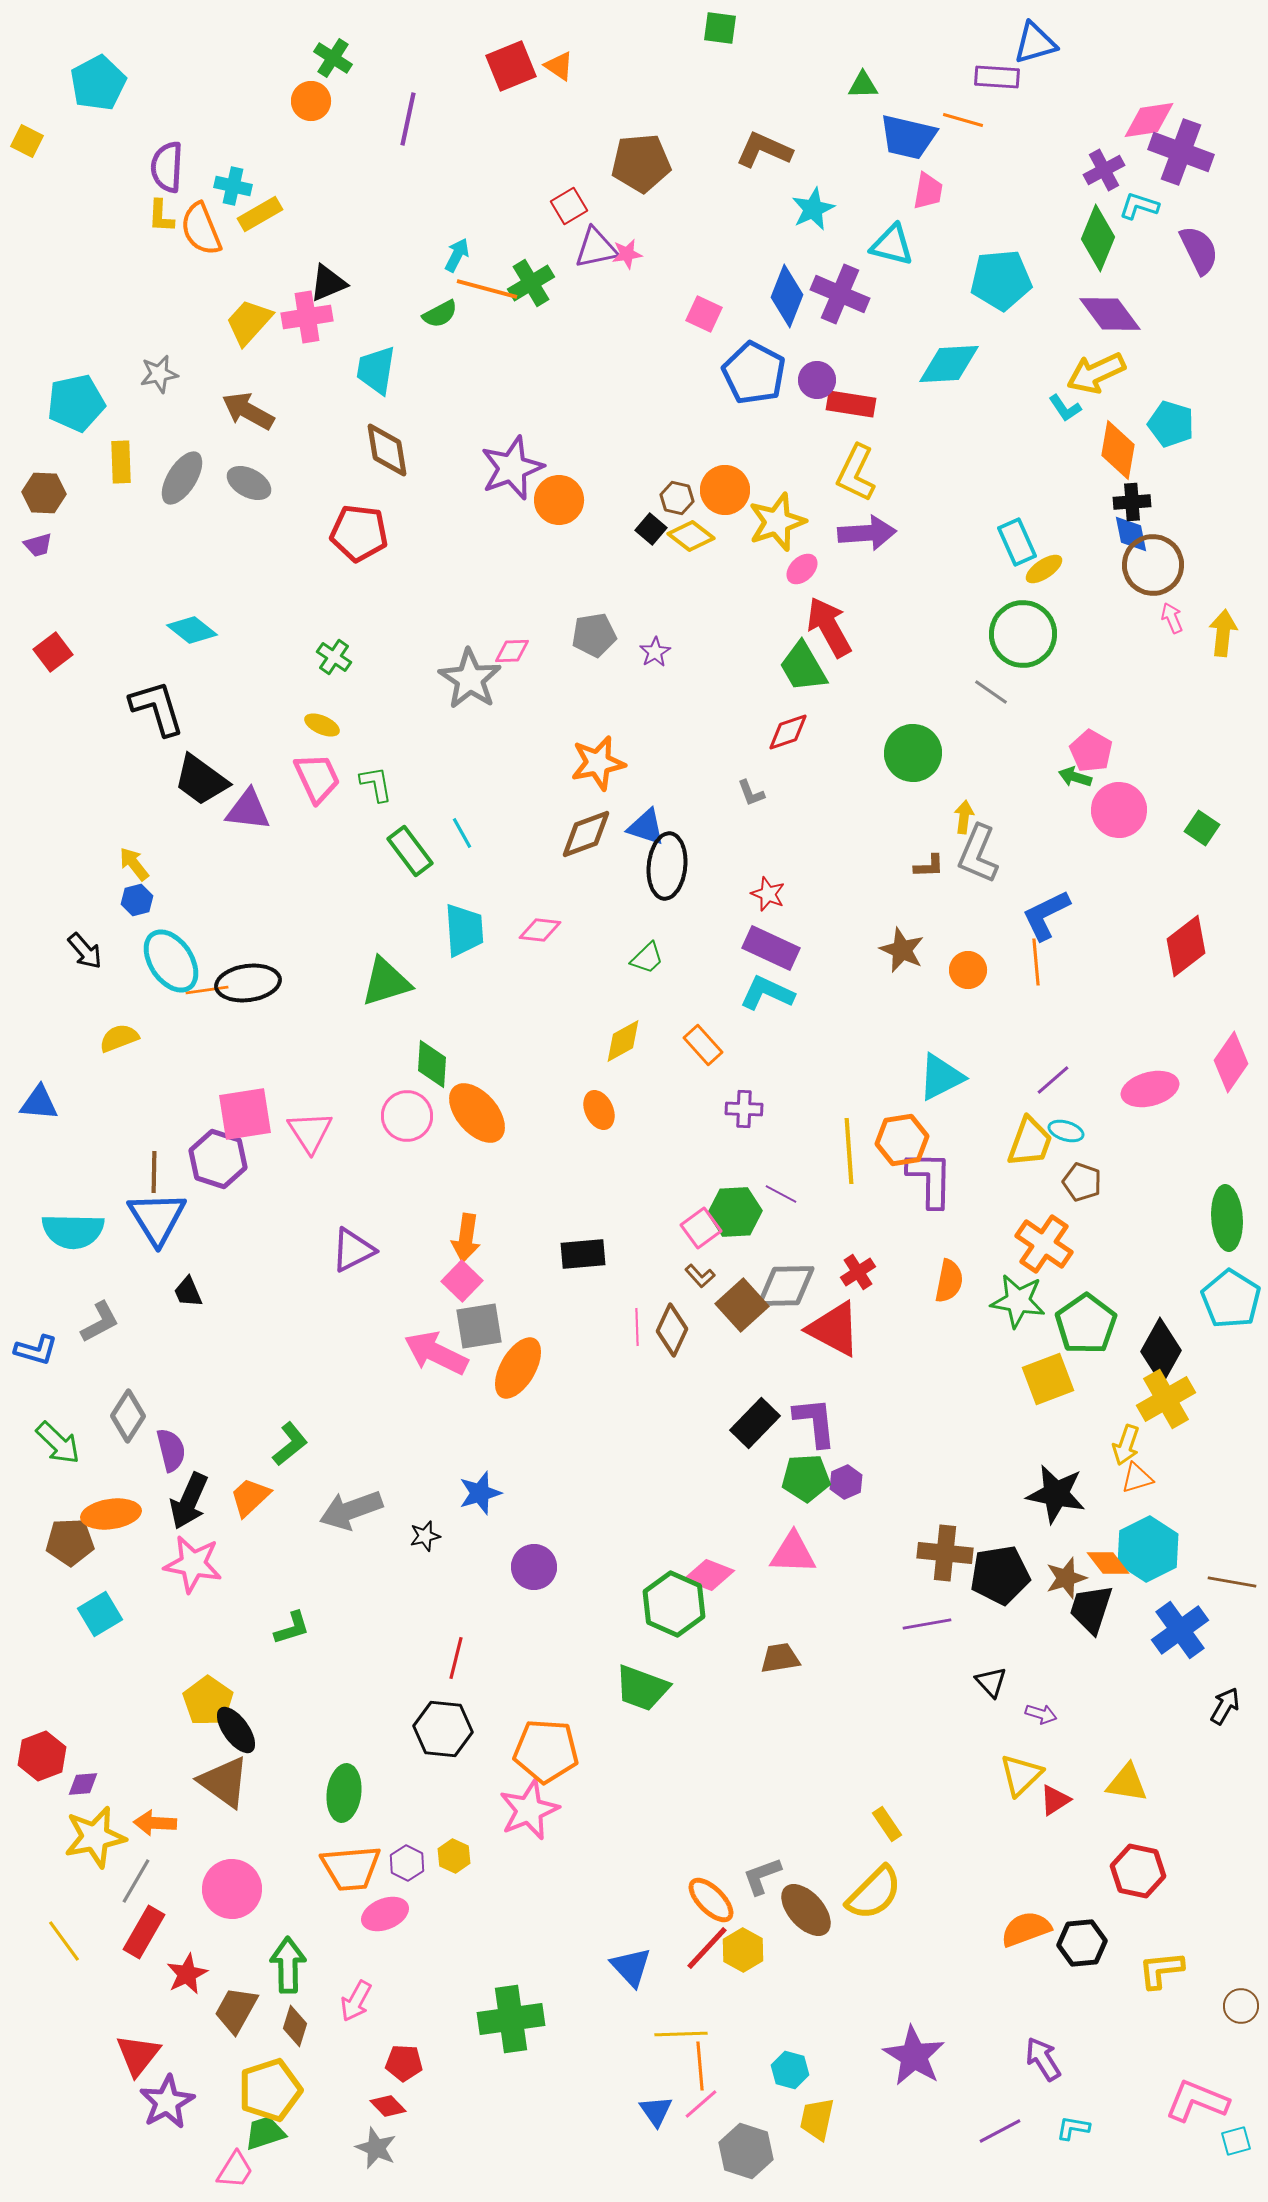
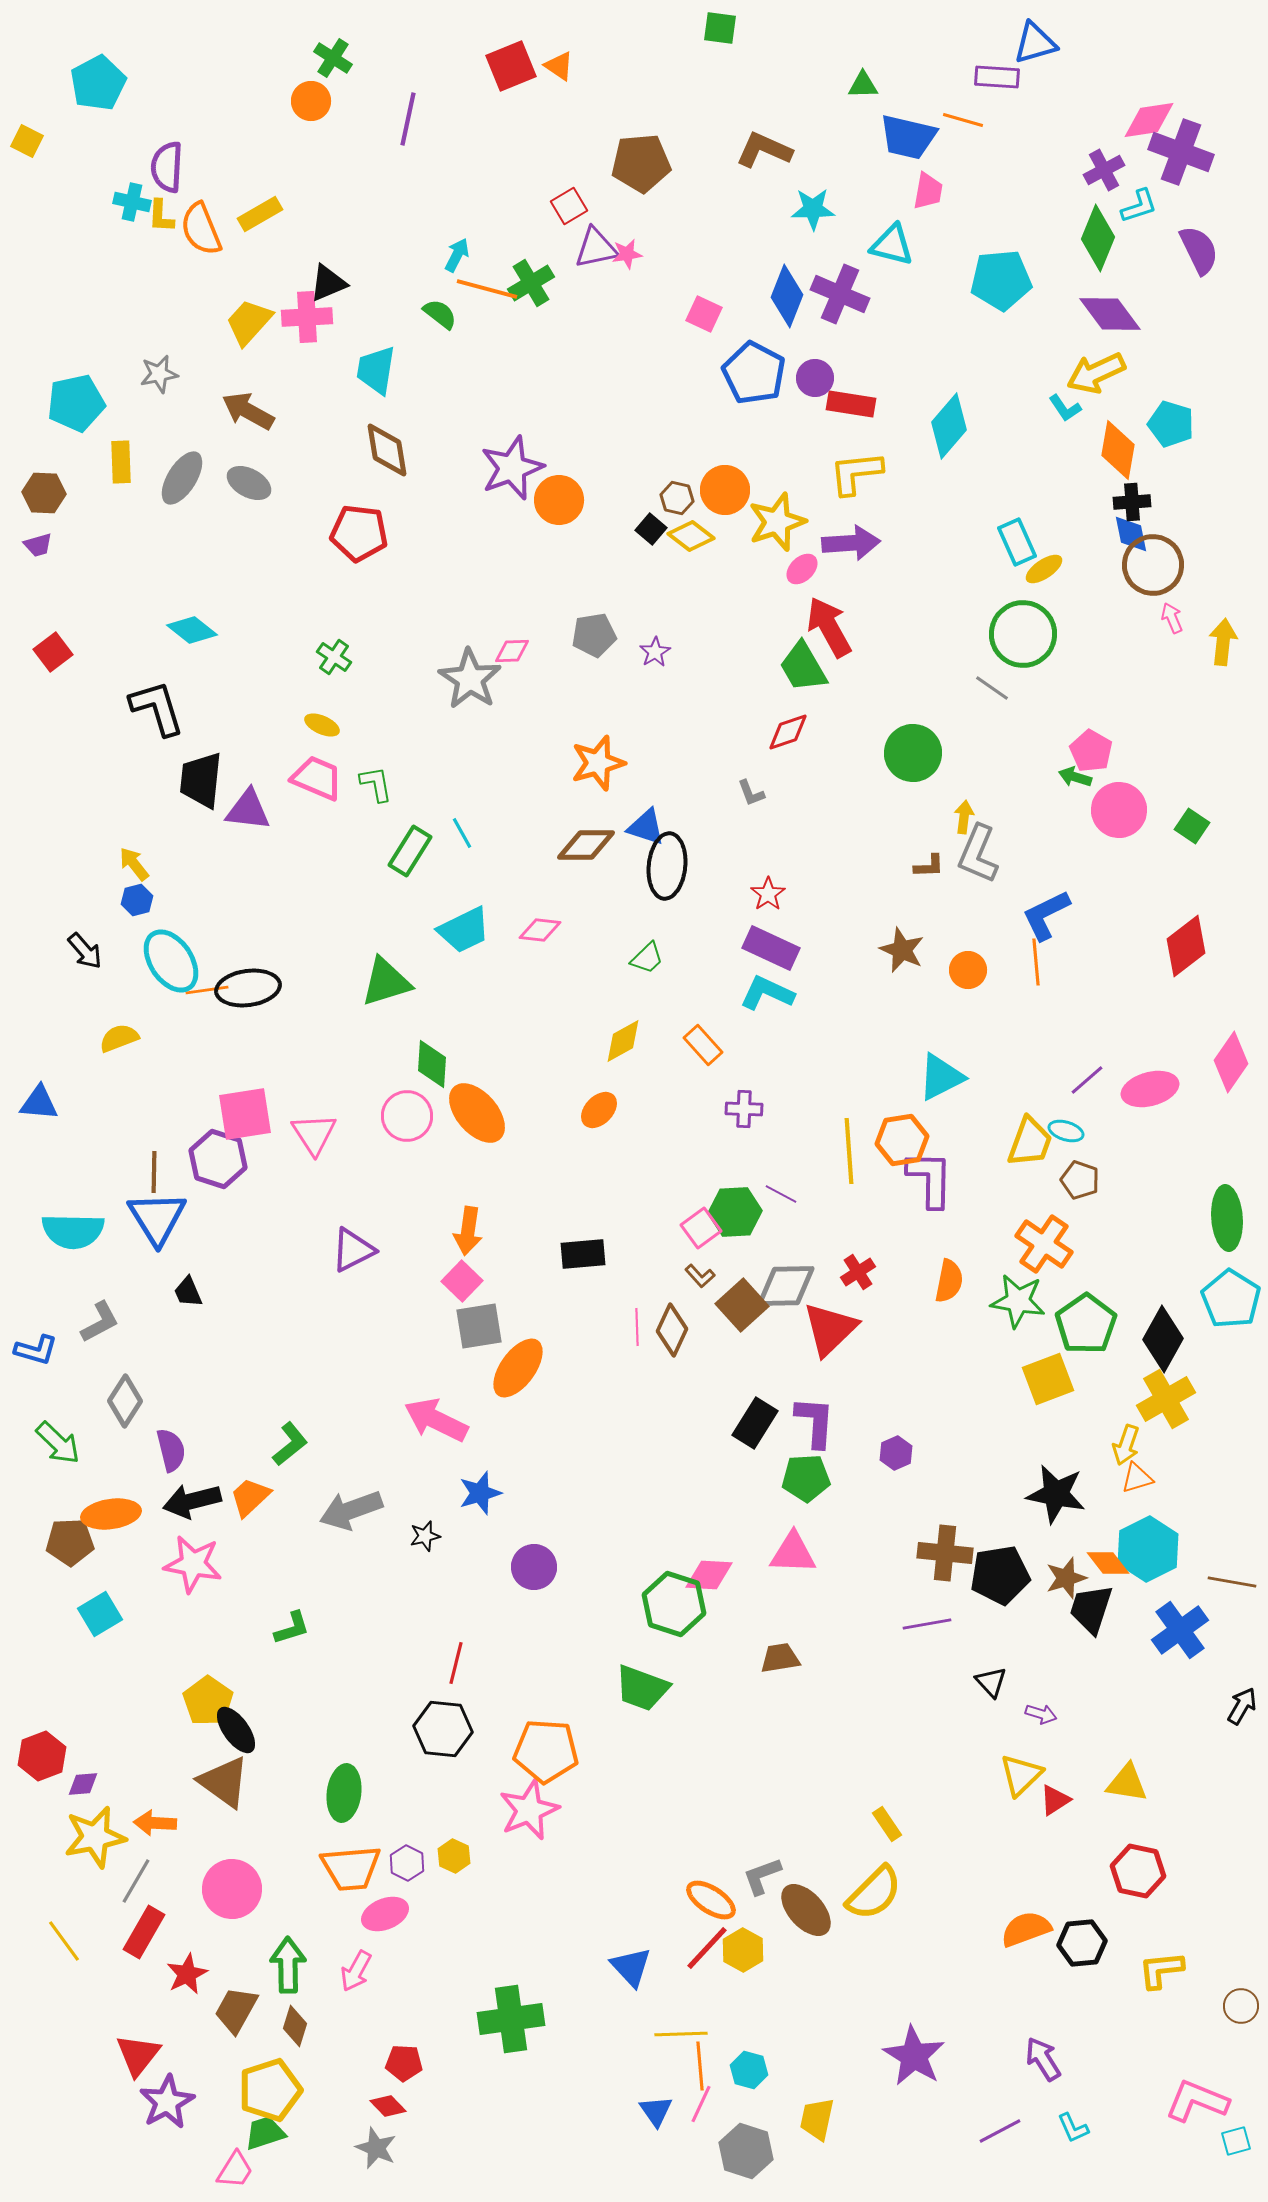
cyan cross at (233, 186): moved 101 px left, 16 px down
cyan L-shape at (1139, 206): rotated 144 degrees clockwise
cyan star at (813, 209): rotated 24 degrees clockwise
green semicircle at (440, 314): rotated 114 degrees counterclockwise
pink cross at (307, 317): rotated 6 degrees clockwise
cyan diamond at (949, 364): moved 62 px down; rotated 46 degrees counterclockwise
purple circle at (817, 380): moved 2 px left, 2 px up
yellow L-shape at (856, 473): rotated 58 degrees clockwise
purple arrow at (867, 533): moved 16 px left, 10 px down
yellow arrow at (1223, 633): moved 9 px down
gray line at (991, 692): moved 1 px right, 4 px up
orange star at (598, 763): rotated 4 degrees counterclockwise
pink trapezoid at (317, 778): rotated 42 degrees counterclockwise
black trapezoid at (201, 780): rotated 60 degrees clockwise
green square at (1202, 828): moved 10 px left, 2 px up
brown diamond at (586, 834): moved 11 px down; rotated 20 degrees clockwise
green rectangle at (410, 851): rotated 69 degrees clockwise
red star at (768, 894): rotated 16 degrees clockwise
cyan trapezoid at (464, 930): rotated 68 degrees clockwise
black ellipse at (248, 983): moved 5 px down
purple line at (1053, 1080): moved 34 px right
orange ellipse at (599, 1110): rotated 69 degrees clockwise
pink triangle at (310, 1132): moved 4 px right, 2 px down
brown pentagon at (1082, 1182): moved 2 px left, 2 px up
orange arrow at (466, 1238): moved 2 px right, 7 px up
red triangle at (834, 1329): moved 4 px left; rotated 48 degrees clockwise
black diamond at (1161, 1351): moved 2 px right, 12 px up
pink arrow at (436, 1353): moved 67 px down
orange ellipse at (518, 1368): rotated 6 degrees clockwise
gray diamond at (128, 1416): moved 3 px left, 15 px up
purple L-shape at (815, 1422): rotated 10 degrees clockwise
black rectangle at (755, 1423): rotated 12 degrees counterclockwise
purple hexagon at (846, 1482): moved 50 px right, 29 px up
black arrow at (189, 1501): moved 3 px right; rotated 52 degrees clockwise
pink diamond at (709, 1575): rotated 18 degrees counterclockwise
green hexagon at (674, 1604): rotated 6 degrees counterclockwise
red line at (456, 1658): moved 5 px down
black arrow at (1225, 1706): moved 17 px right
orange ellipse at (711, 1900): rotated 12 degrees counterclockwise
pink arrow at (356, 2001): moved 30 px up
cyan hexagon at (790, 2070): moved 41 px left
pink line at (701, 2104): rotated 24 degrees counterclockwise
cyan L-shape at (1073, 2128): rotated 124 degrees counterclockwise
